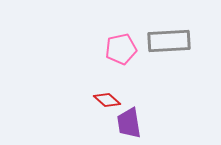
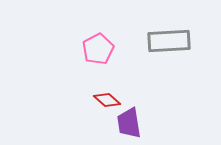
pink pentagon: moved 23 px left; rotated 16 degrees counterclockwise
